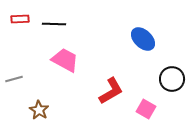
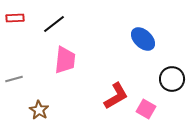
red rectangle: moved 5 px left, 1 px up
black line: rotated 40 degrees counterclockwise
pink trapezoid: rotated 68 degrees clockwise
red L-shape: moved 5 px right, 5 px down
